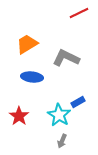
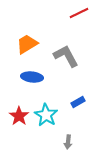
gray L-shape: moved 2 px up; rotated 36 degrees clockwise
cyan star: moved 13 px left
gray arrow: moved 6 px right, 1 px down; rotated 16 degrees counterclockwise
